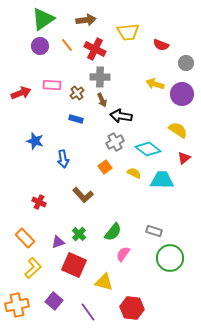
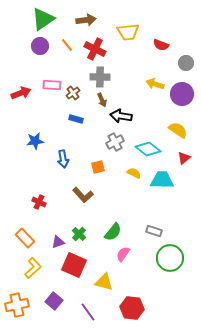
brown cross at (77, 93): moved 4 px left
blue star at (35, 141): rotated 24 degrees counterclockwise
orange square at (105, 167): moved 7 px left; rotated 24 degrees clockwise
